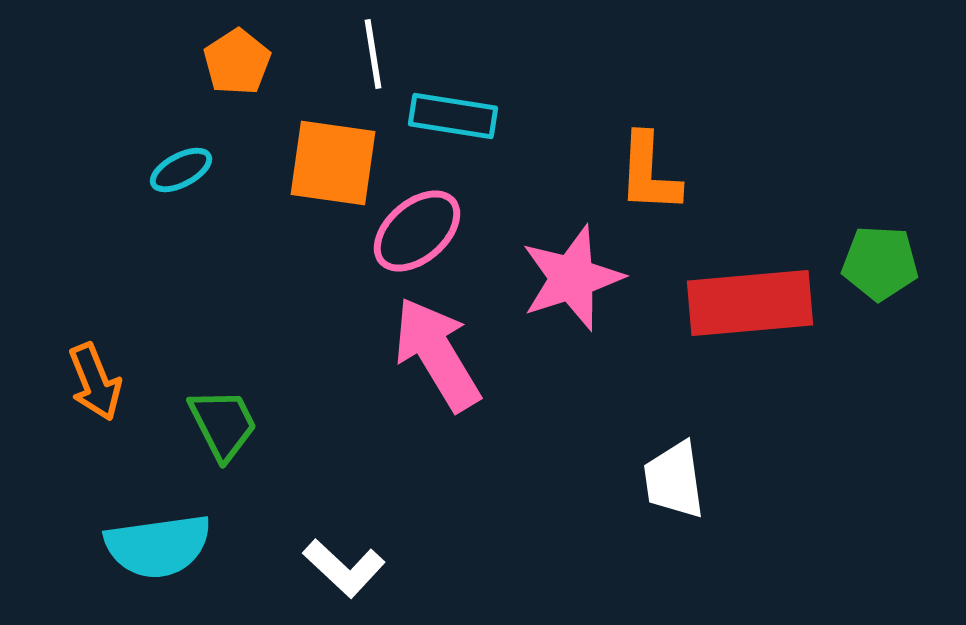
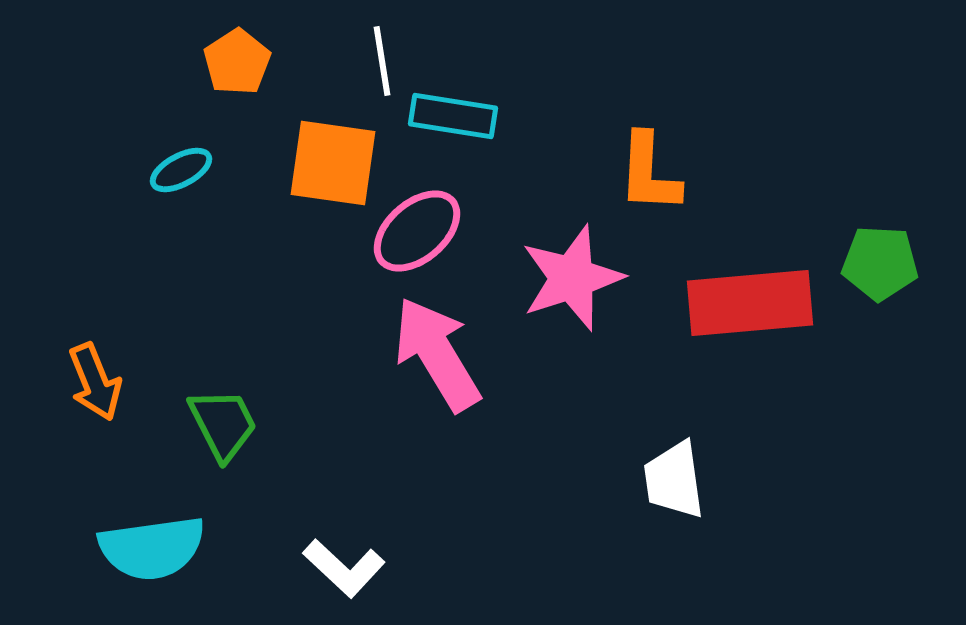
white line: moved 9 px right, 7 px down
cyan semicircle: moved 6 px left, 2 px down
